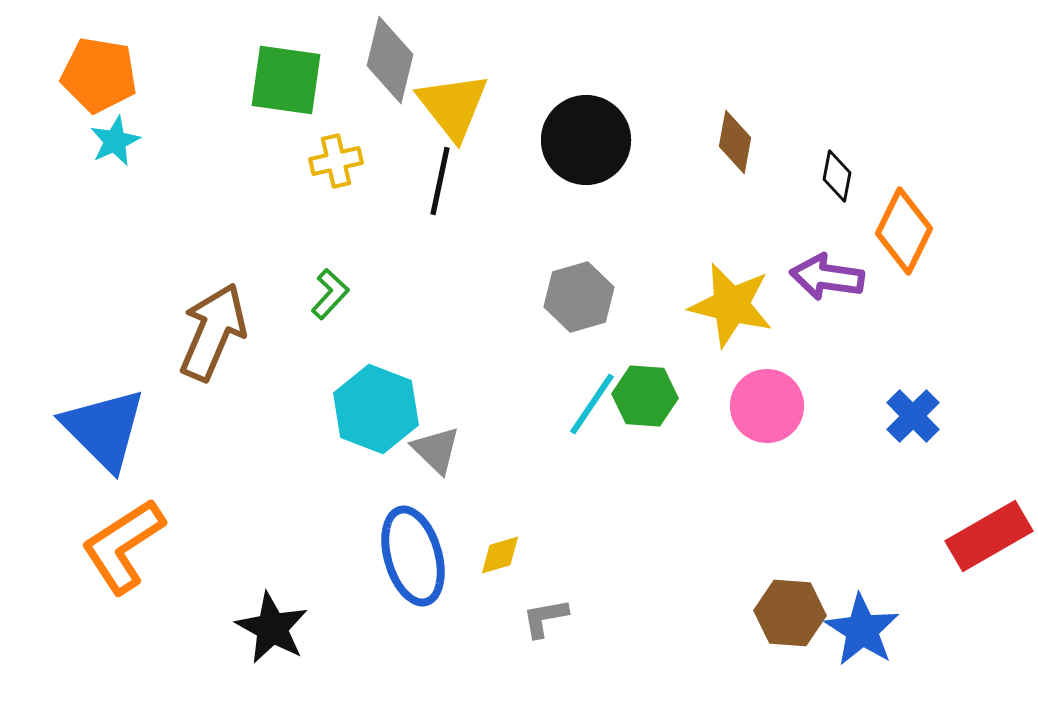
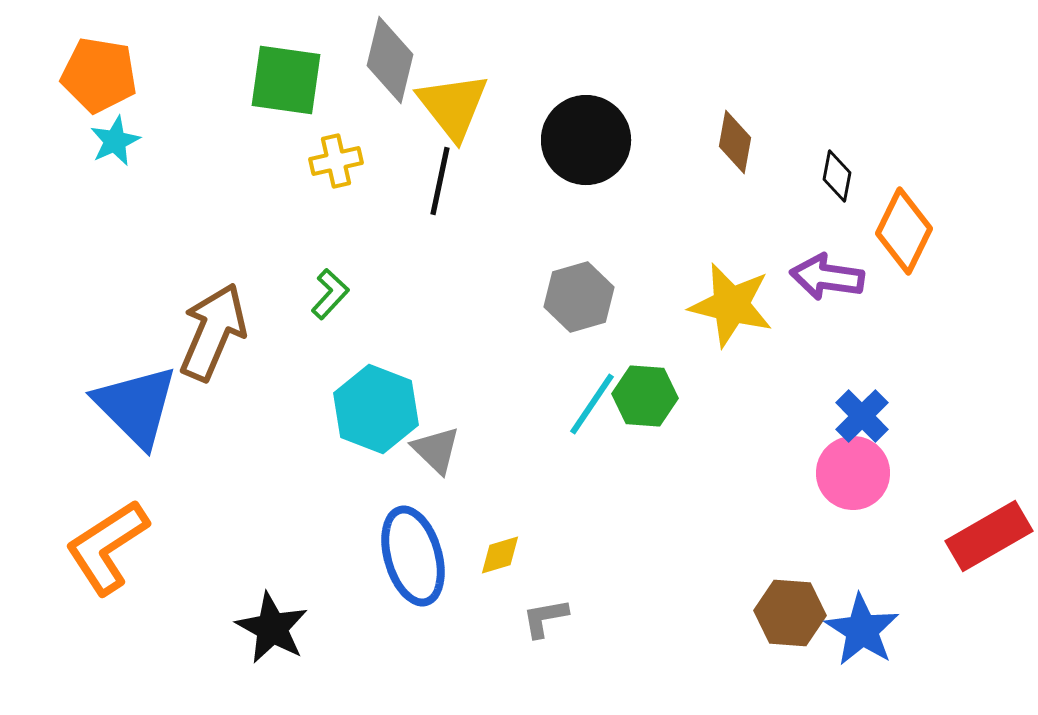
pink circle: moved 86 px right, 67 px down
blue cross: moved 51 px left
blue triangle: moved 32 px right, 23 px up
orange L-shape: moved 16 px left, 1 px down
